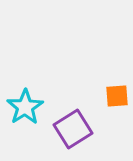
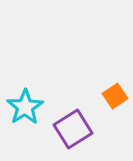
orange square: moved 2 px left; rotated 30 degrees counterclockwise
